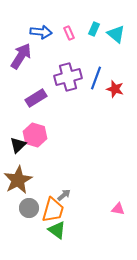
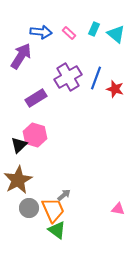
pink rectangle: rotated 24 degrees counterclockwise
purple cross: rotated 16 degrees counterclockwise
black triangle: moved 1 px right
orange trapezoid: rotated 40 degrees counterclockwise
